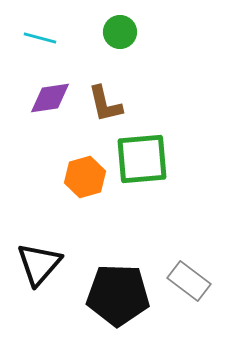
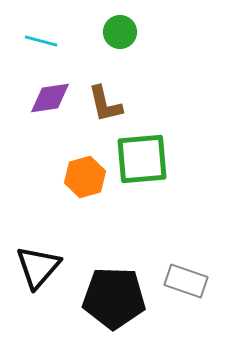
cyan line: moved 1 px right, 3 px down
black triangle: moved 1 px left, 3 px down
gray rectangle: moved 3 px left; rotated 18 degrees counterclockwise
black pentagon: moved 4 px left, 3 px down
